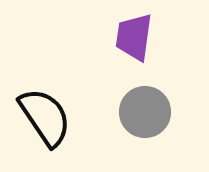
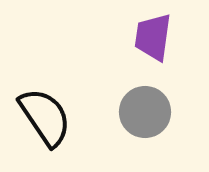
purple trapezoid: moved 19 px right
